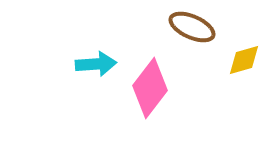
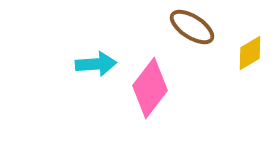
brown ellipse: rotated 9 degrees clockwise
yellow diamond: moved 6 px right, 7 px up; rotated 15 degrees counterclockwise
